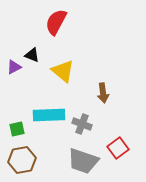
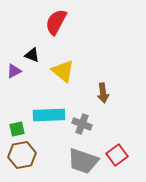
purple triangle: moved 4 px down
red square: moved 1 px left, 7 px down
brown hexagon: moved 5 px up
